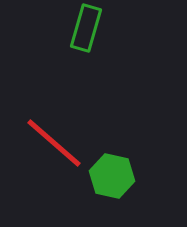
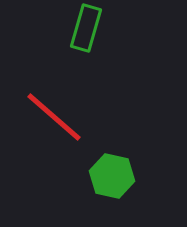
red line: moved 26 px up
